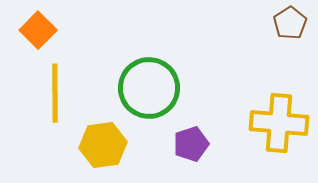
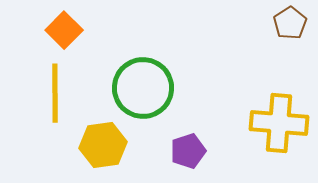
orange square: moved 26 px right
green circle: moved 6 px left
purple pentagon: moved 3 px left, 7 px down
